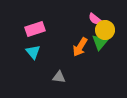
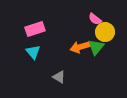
yellow circle: moved 2 px down
green triangle: moved 4 px left, 5 px down
orange arrow: rotated 42 degrees clockwise
gray triangle: rotated 24 degrees clockwise
